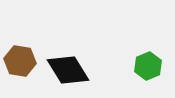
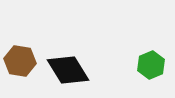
green hexagon: moved 3 px right, 1 px up
